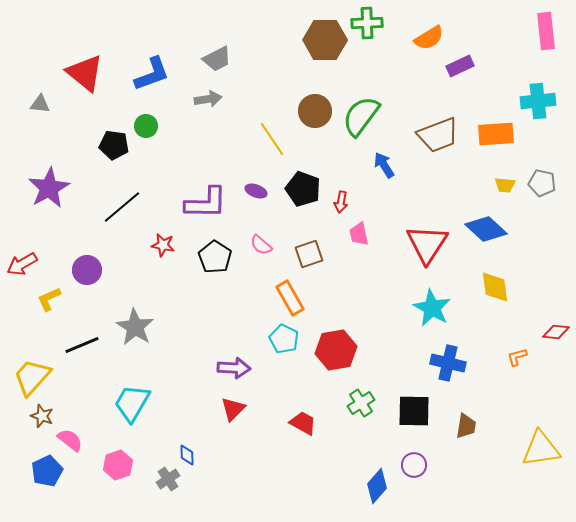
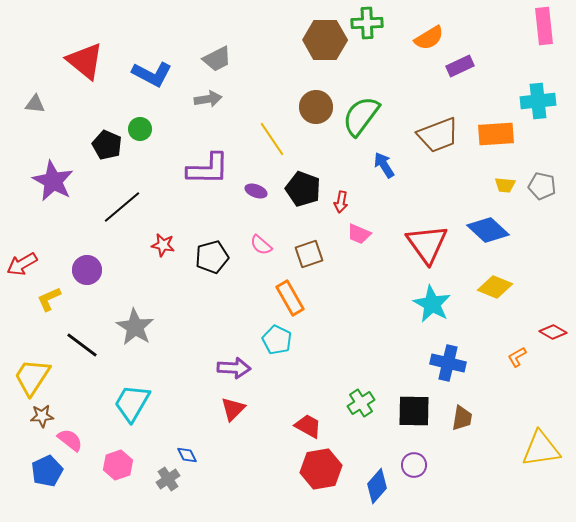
pink rectangle at (546, 31): moved 2 px left, 5 px up
red triangle at (85, 73): moved 12 px up
blue L-shape at (152, 74): rotated 48 degrees clockwise
gray triangle at (40, 104): moved 5 px left
brown circle at (315, 111): moved 1 px right, 4 px up
green circle at (146, 126): moved 6 px left, 3 px down
black pentagon at (114, 145): moved 7 px left; rotated 16 degrees clockwise
gray pentagon at (542, 183): moved 3 px down
purple star at (49, 188): moved 4 px right, 7 px up; rotated 15 degrees counterclockwise
purple L-shape at (206, 203): moved 2 px right, 34 px up
blue diamond at (486, 229): moved 2 px right, 1 px down
pink trapezoid at (359, 234): rotated 55 degrees counterclockwise
red triangle at (427, 244): rotated 9 degrees counterclockwise
black pentagon at (215, 257): moved 3 px left; rotated 24 degrees clockwise
yellow diamond at (495, 287): rotated 60 degrees counterclockwise
cyan star at (432, 308): moved 4 px up
red diamond at (556, 332): moved 3 px left; rotated 24 degrees clockwise
cyan pentagon at (284, 339): moved 7 px left, 1 px down
black line at (82, 345): rotated 60 degrees clockwise
red hexagon at (336, 350): moved 15 px left, 119 px down
orange L-shape at (517, 357): rotated 15 degrees counterclockwise
yellow trapezoid at (32, 377): rotated 9 degrees counterclockwise
brown star at (42, 416): rotated 25 degrees counterclockwise
red trapezoid at (303, 423): moved 5 px right, 3 px down
brown trapezoid at (466, 426): moved 4 px left, 8 px up
blue diamond at (187, 455): rotated 25 degrees counterclockwise
